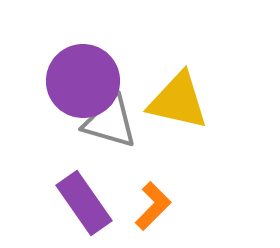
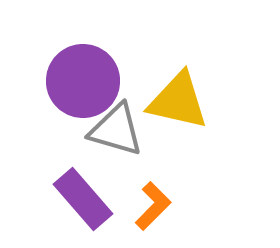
gray triangle: moved 6 px right, 8 px down
purple rectangle: moved 1 px left, 4 px up; rotated 6 degrees counterclockwise
